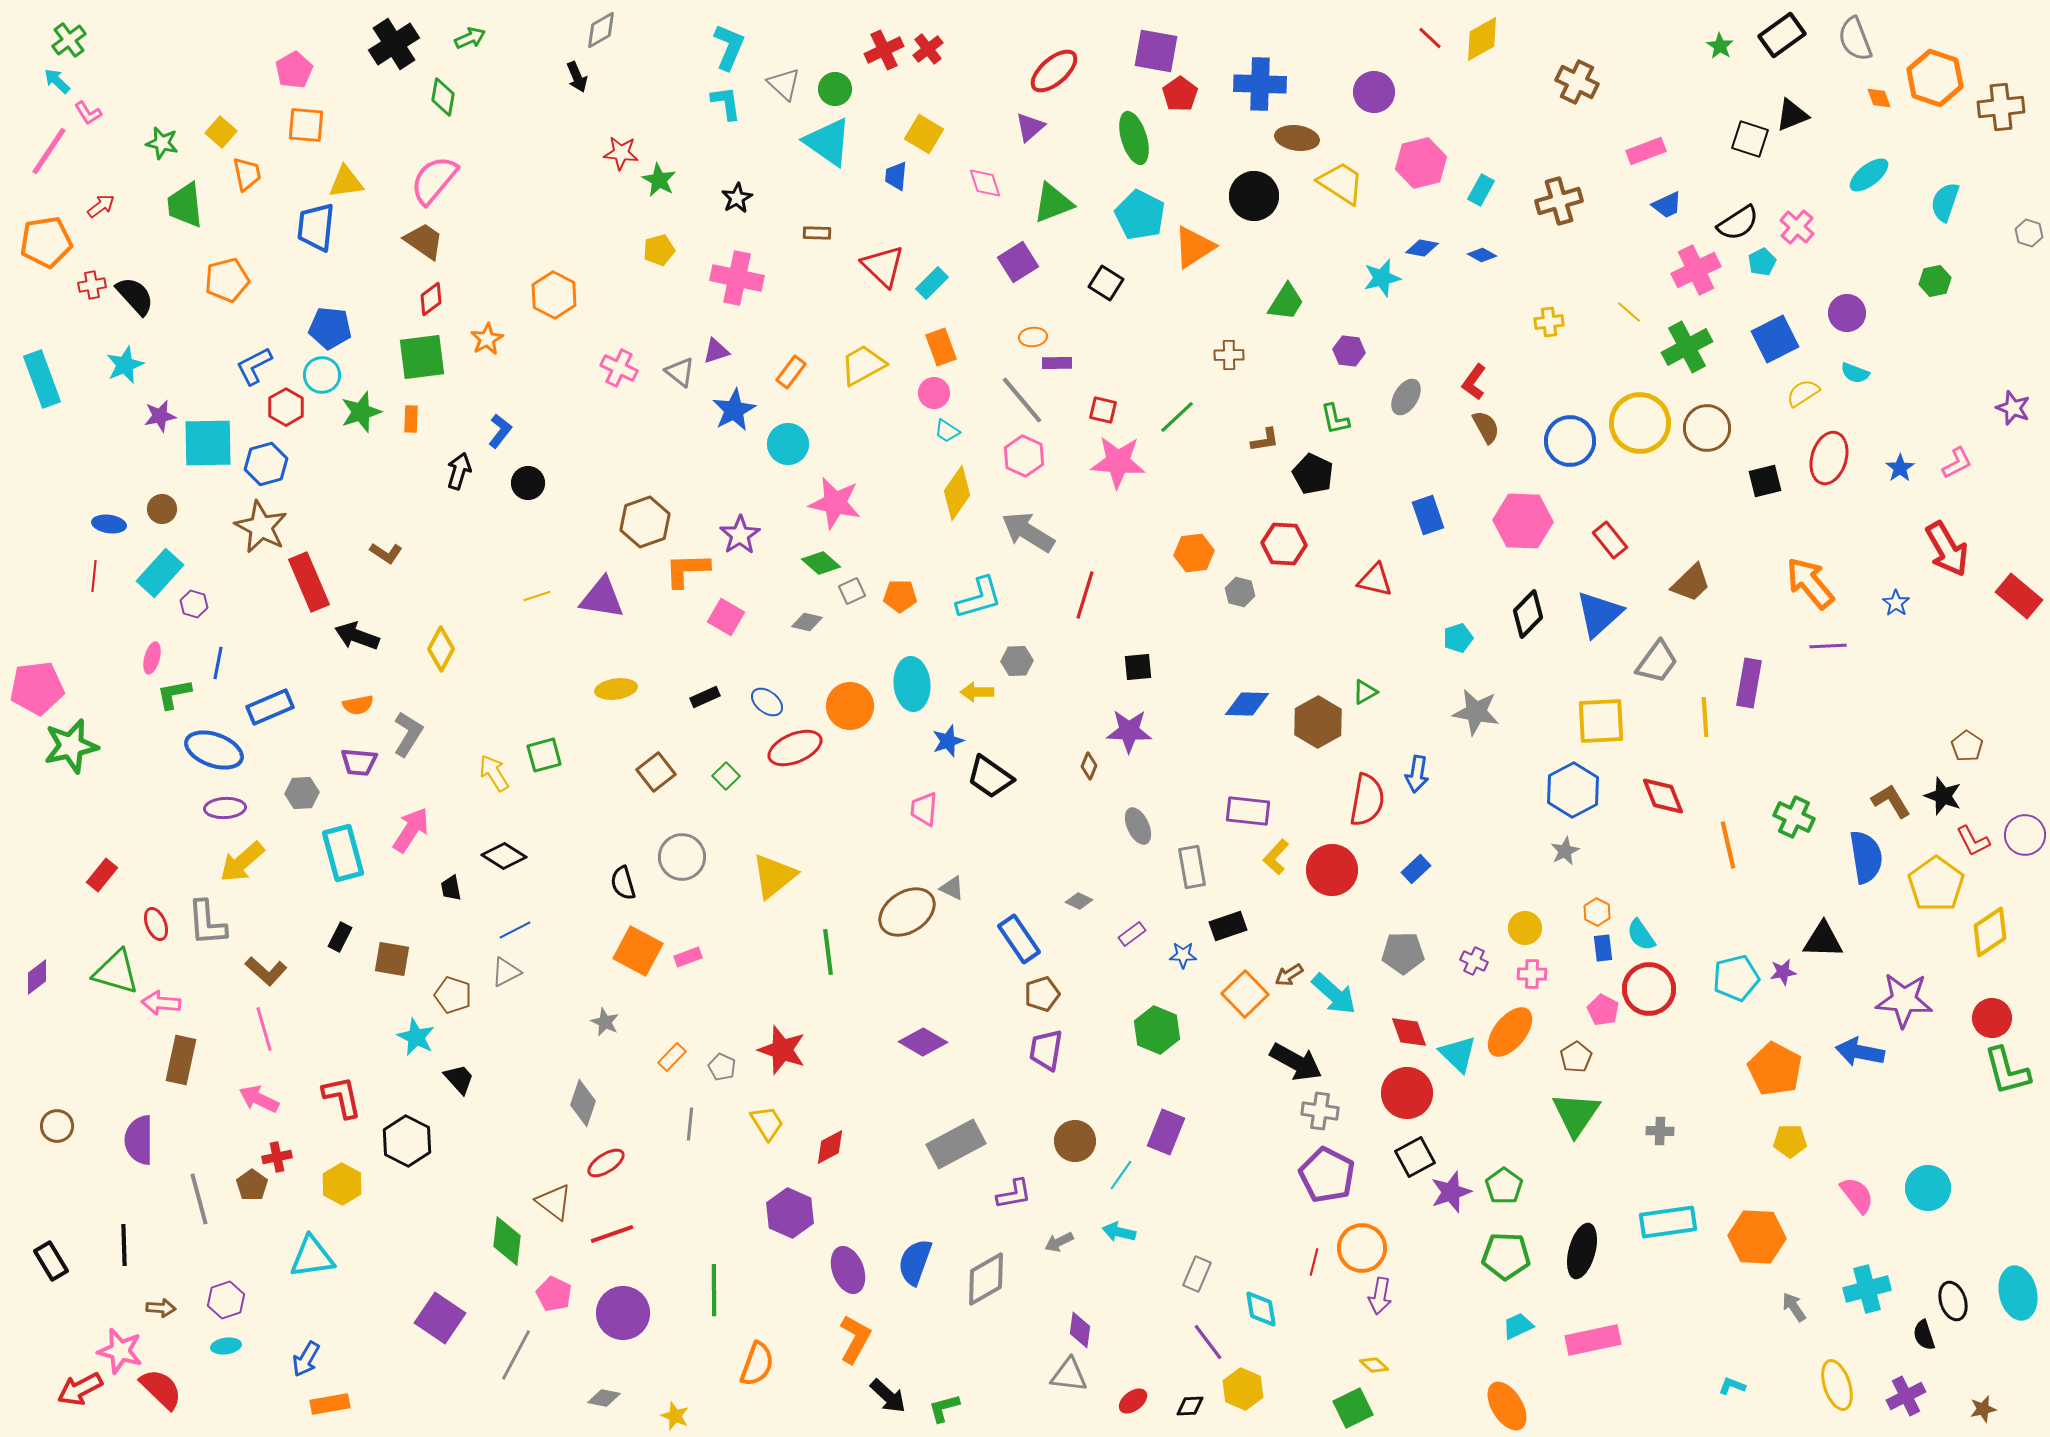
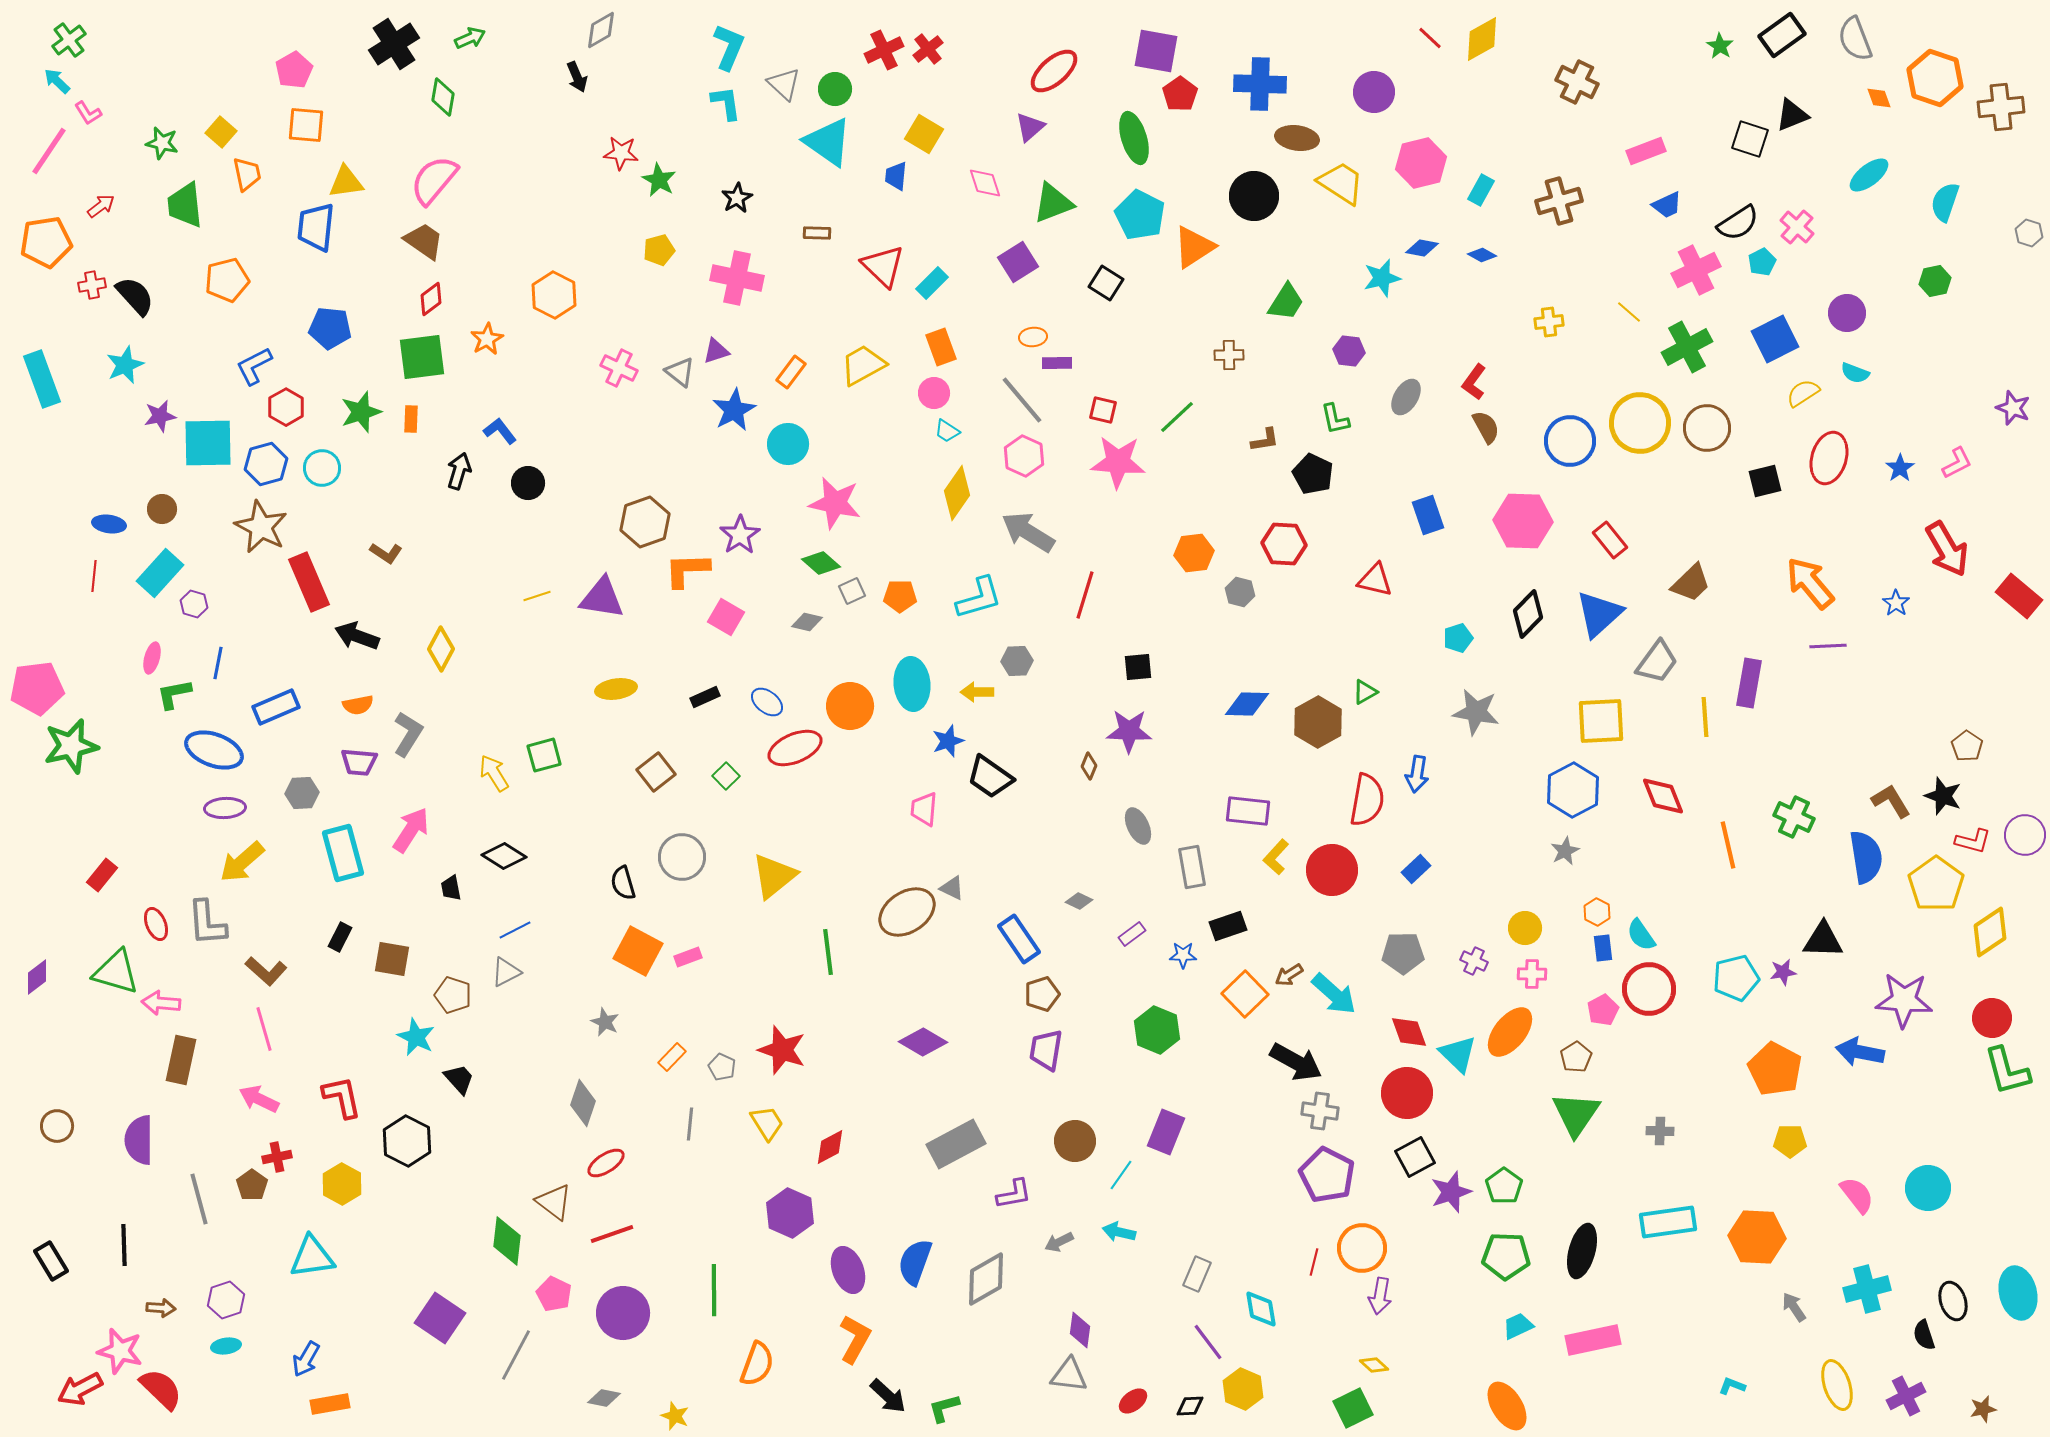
cyan circle at (322, 375): moved 93 px down
blue L-shape at (500, 431): rotated 76 degrees counterclockwise
blue rectangle at (270, 707): moved 6 px right
red L-shape at (1973, 841): rotated 48 degrees counterclockwise
pink pentagon at (1603, 1010): rotated 16 degrees clockwise
